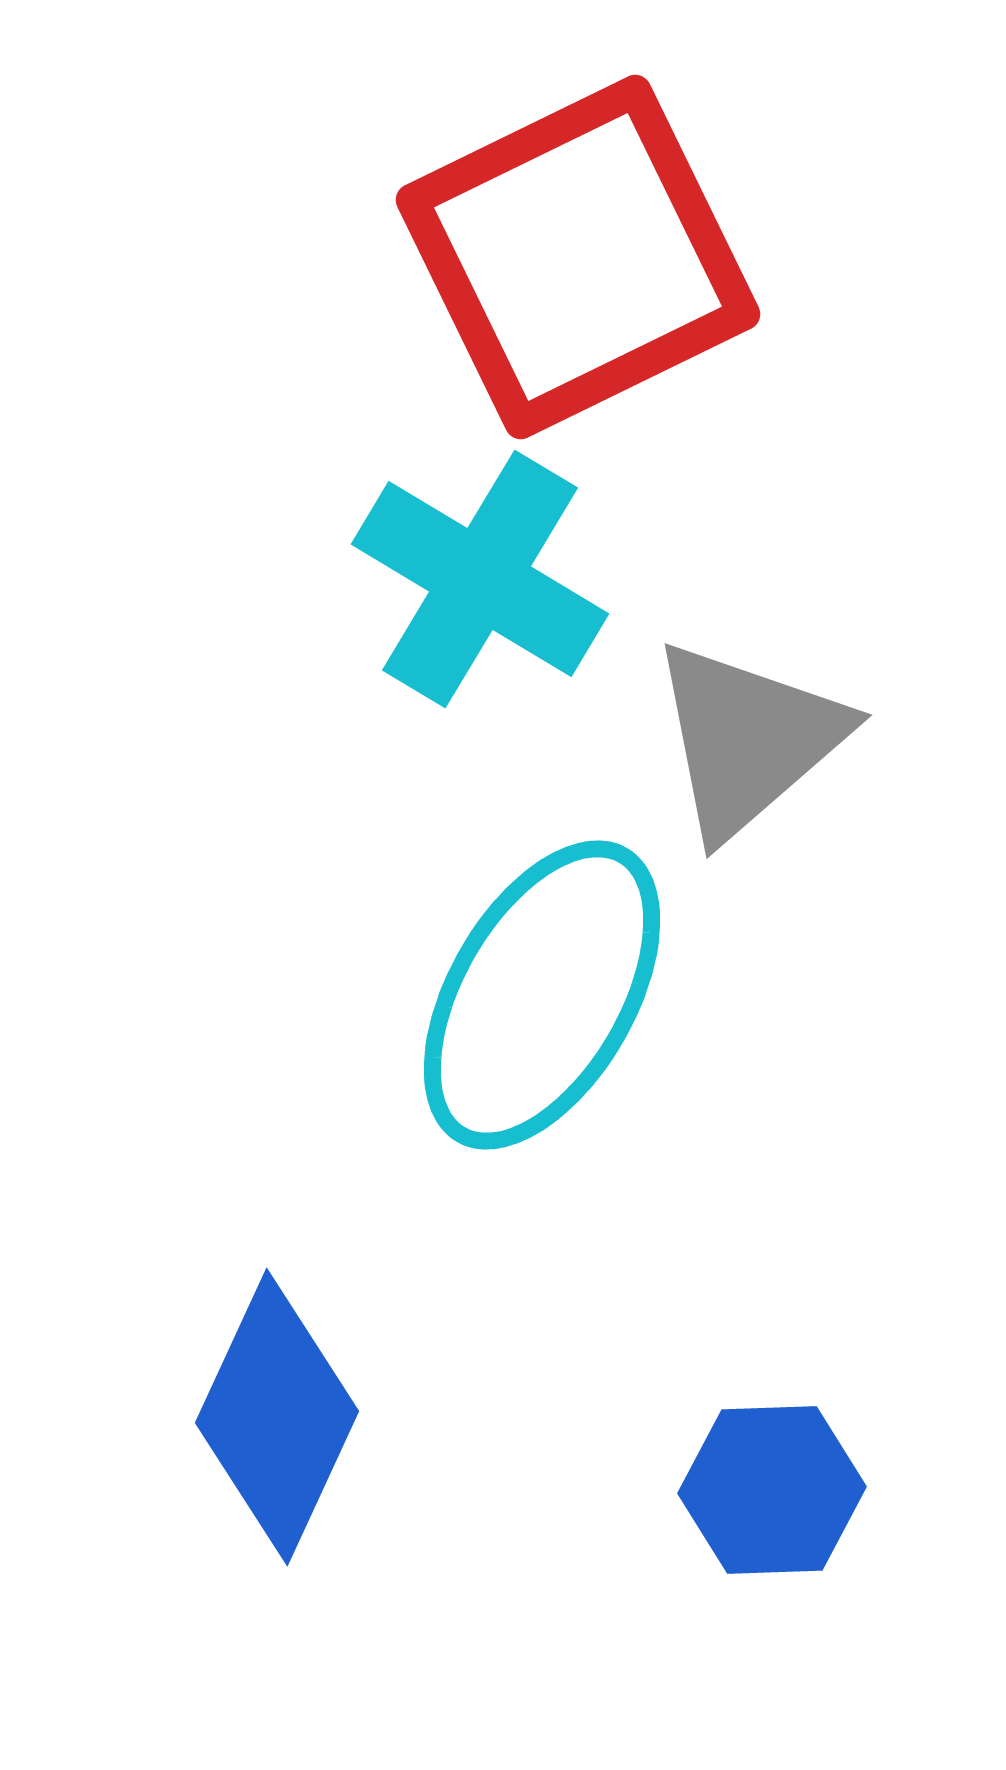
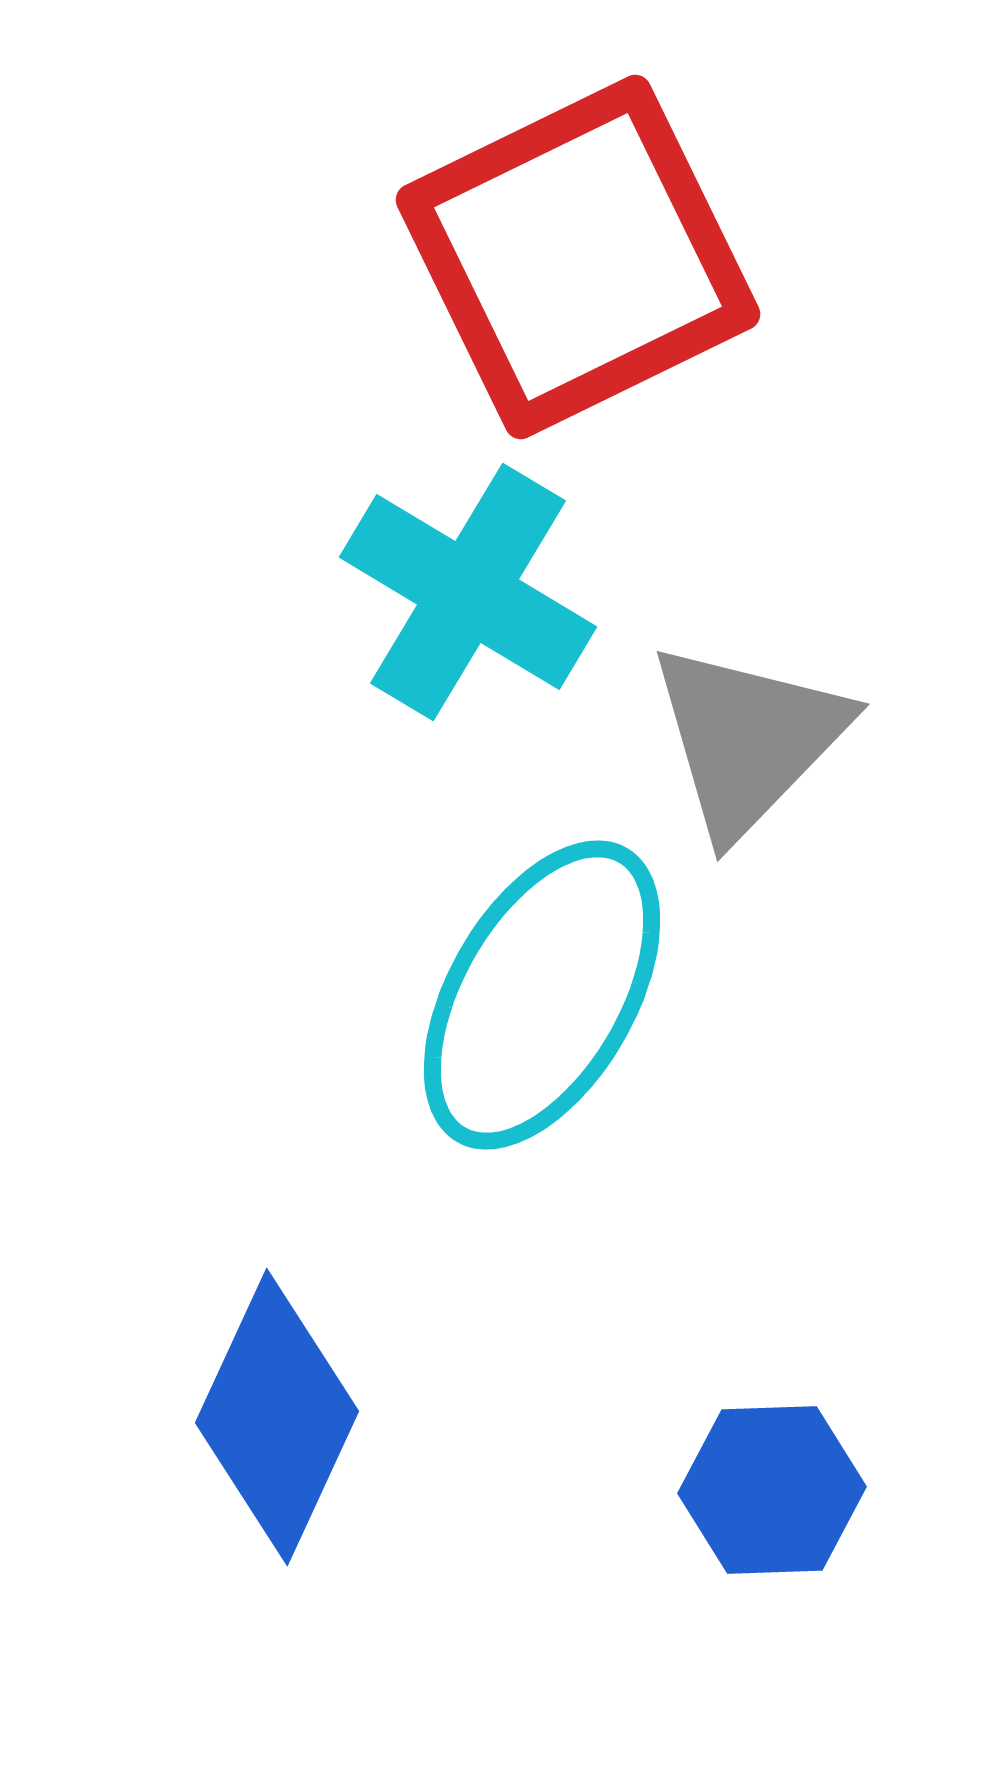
cyan cross: moved 12 px left, 13 px down
gray triangle: rotated 5 degrees counterclockwise
